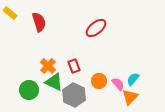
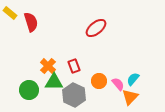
red semicircle: moved 8 px left
green triangle: rotated 24 degrees counterclockwise
